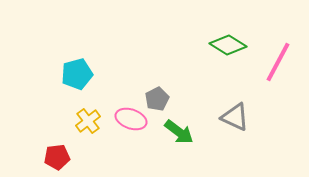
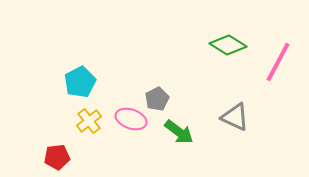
cyan pentagon: moved 3 px right, 8 px down; rotated 12 degrees counterclockwise
yellow cross: moved 1 px right
